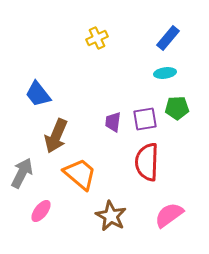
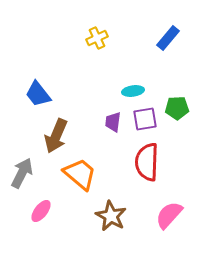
cyan ellipse: moved 32 px left, 18 px down
pink semicircle: rotated 12 degrees counterclockwise
